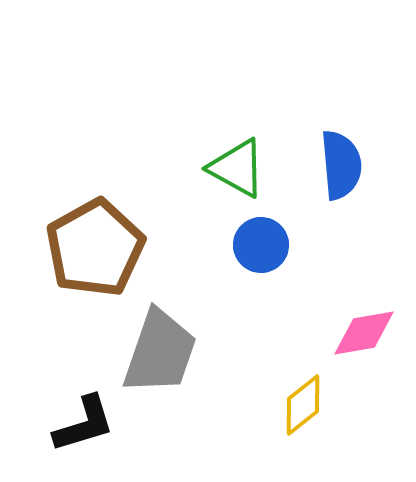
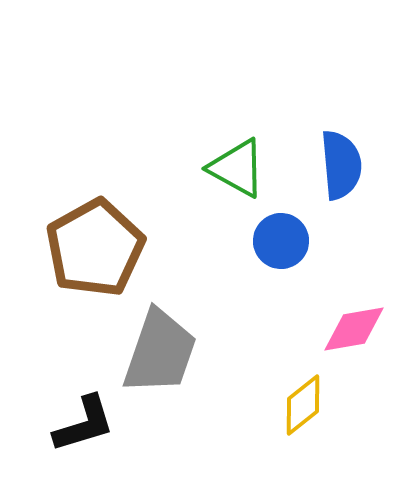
blue circle: moved 20 px right, 4 px up
pink diamond: moved 10 px left, 4 px up
